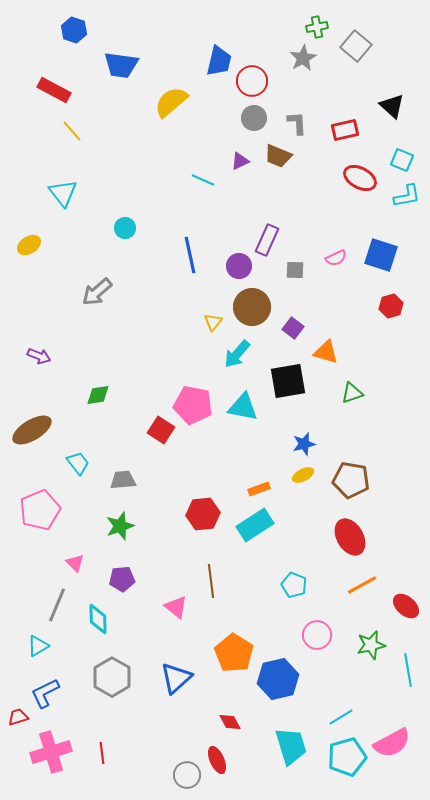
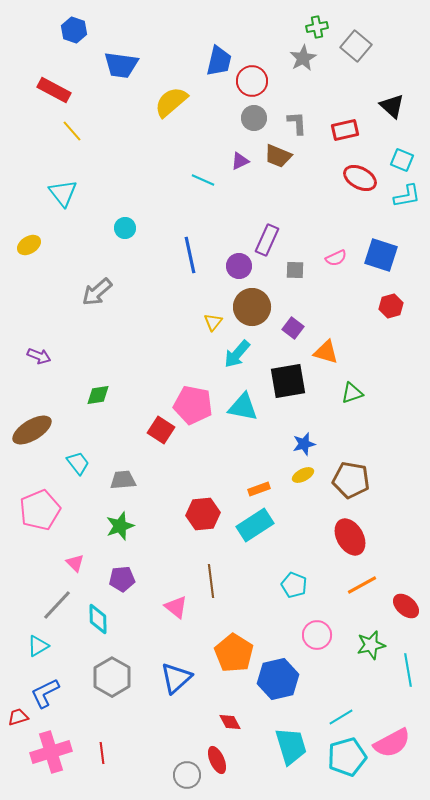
gray line at (57, 605): rotated 20 degrees clockwise
